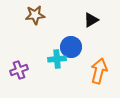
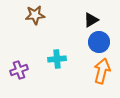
blue circle: moved 28 px right, 5 px up
orange arrow: moved 3 px right
